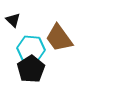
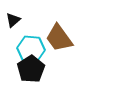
black triangle: rotated 35 degrees clockwise
